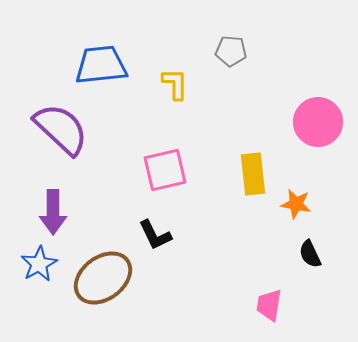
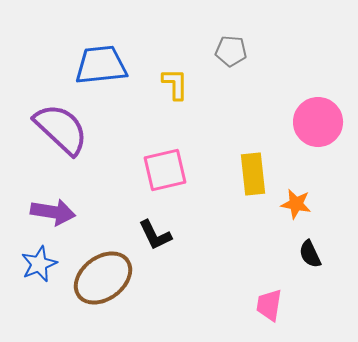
purple arrow: rotated 81 degrees counterclockwise
blue star: rotated 6 degrees clockwise
